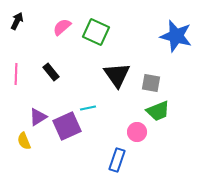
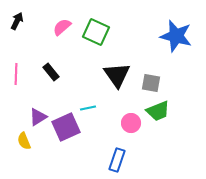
purple square: moved 1 px left, 1 px down
pink circle: moved 6 px left, 9 px up
